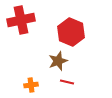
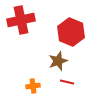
orange cross: moved 2 px right, 1 px down
